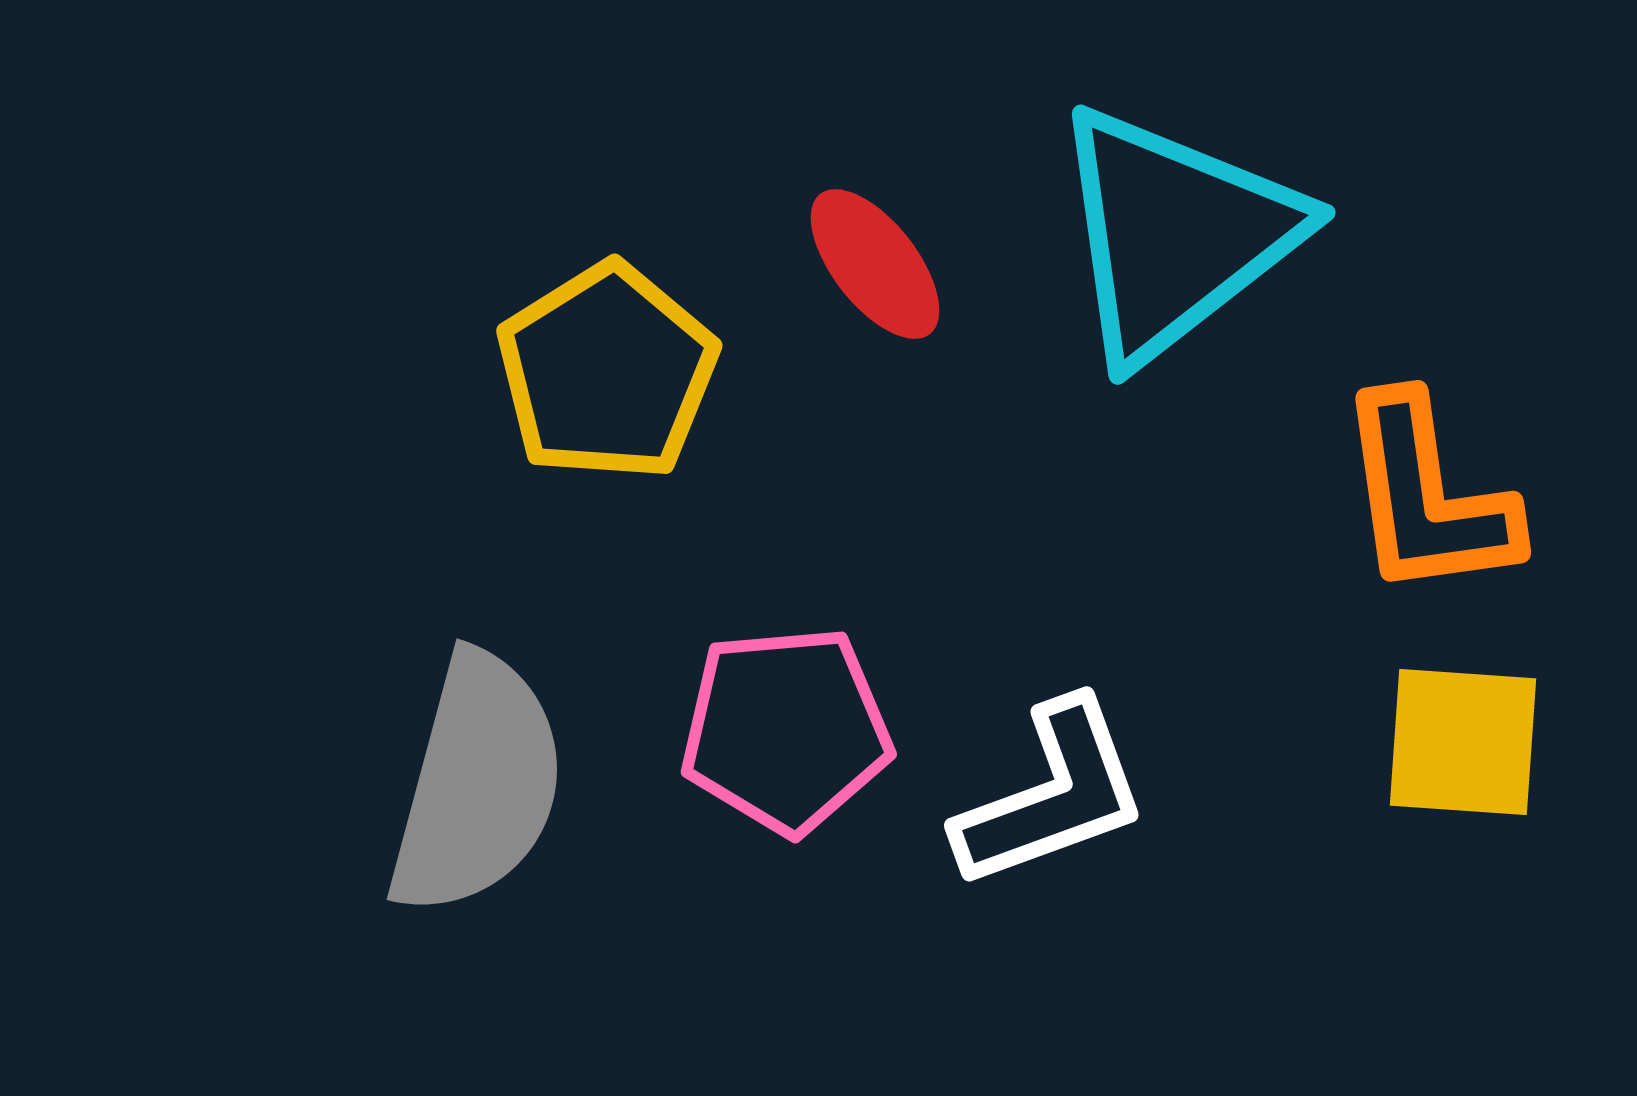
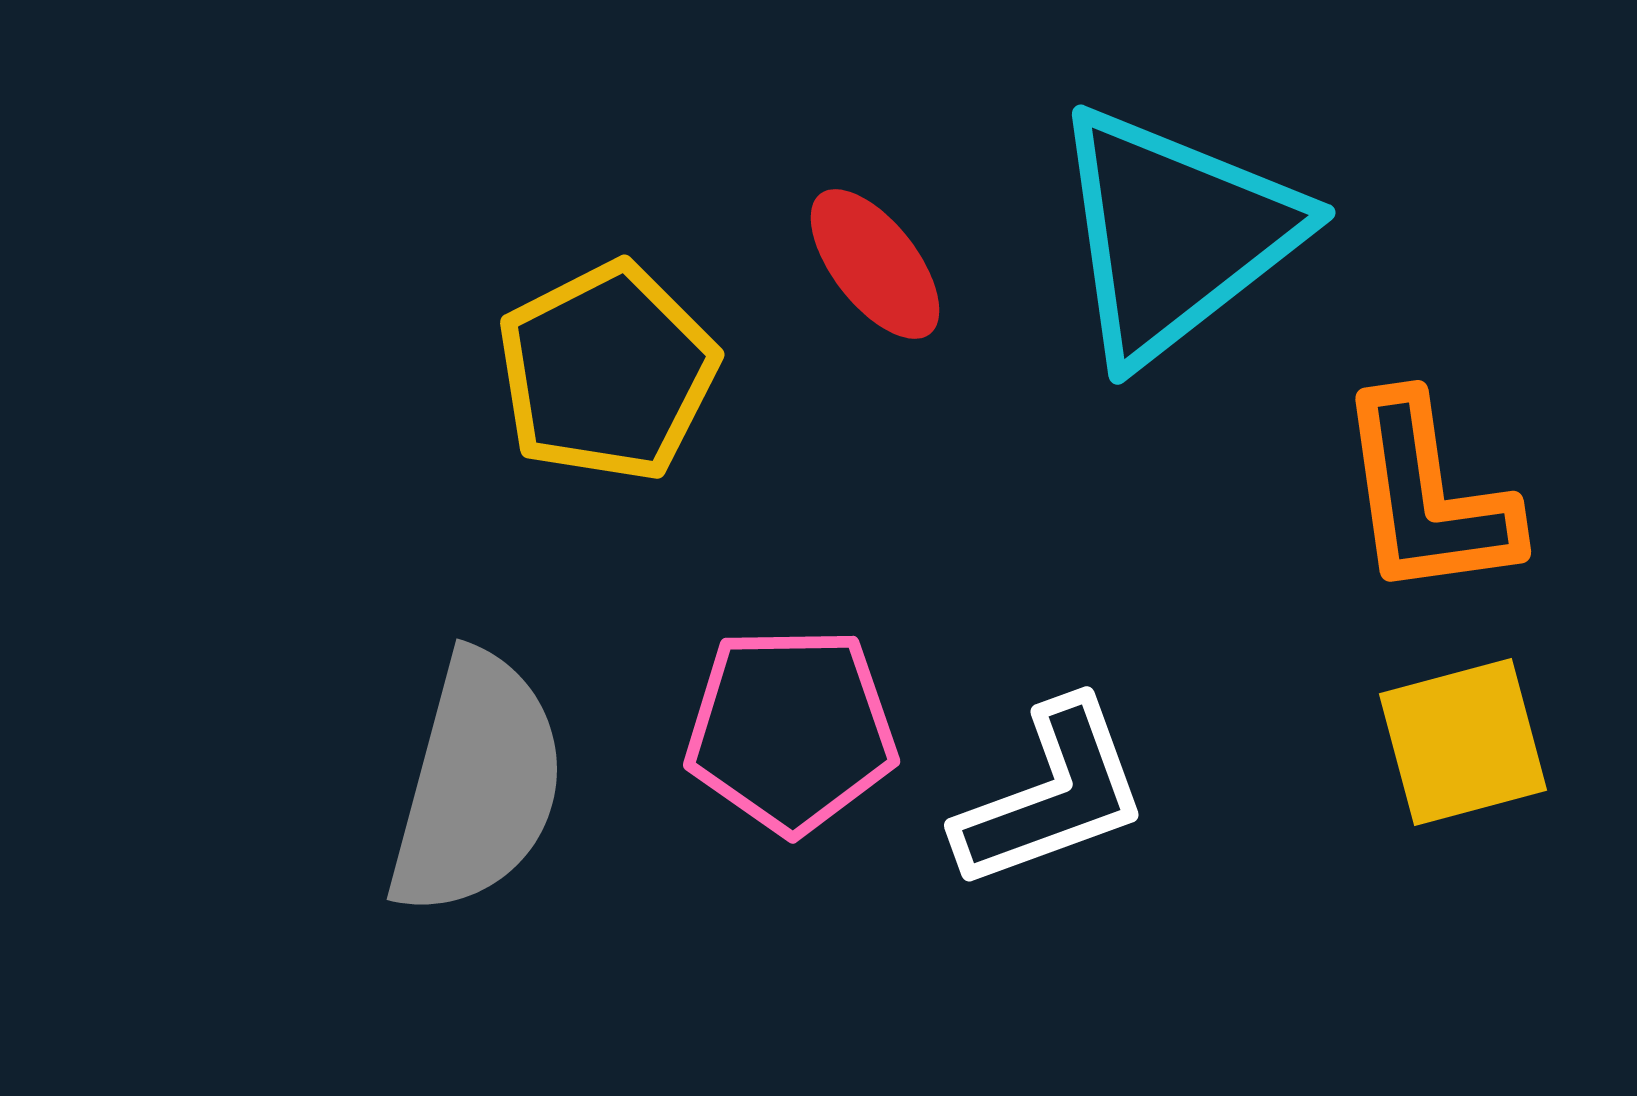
yellow pentagon: rotated 5 degrees clockwise
pink pentagon: moved 5 px right; rotated 4 degrees clockwise
yellow square: rotated 19 degrees counterclockwise
